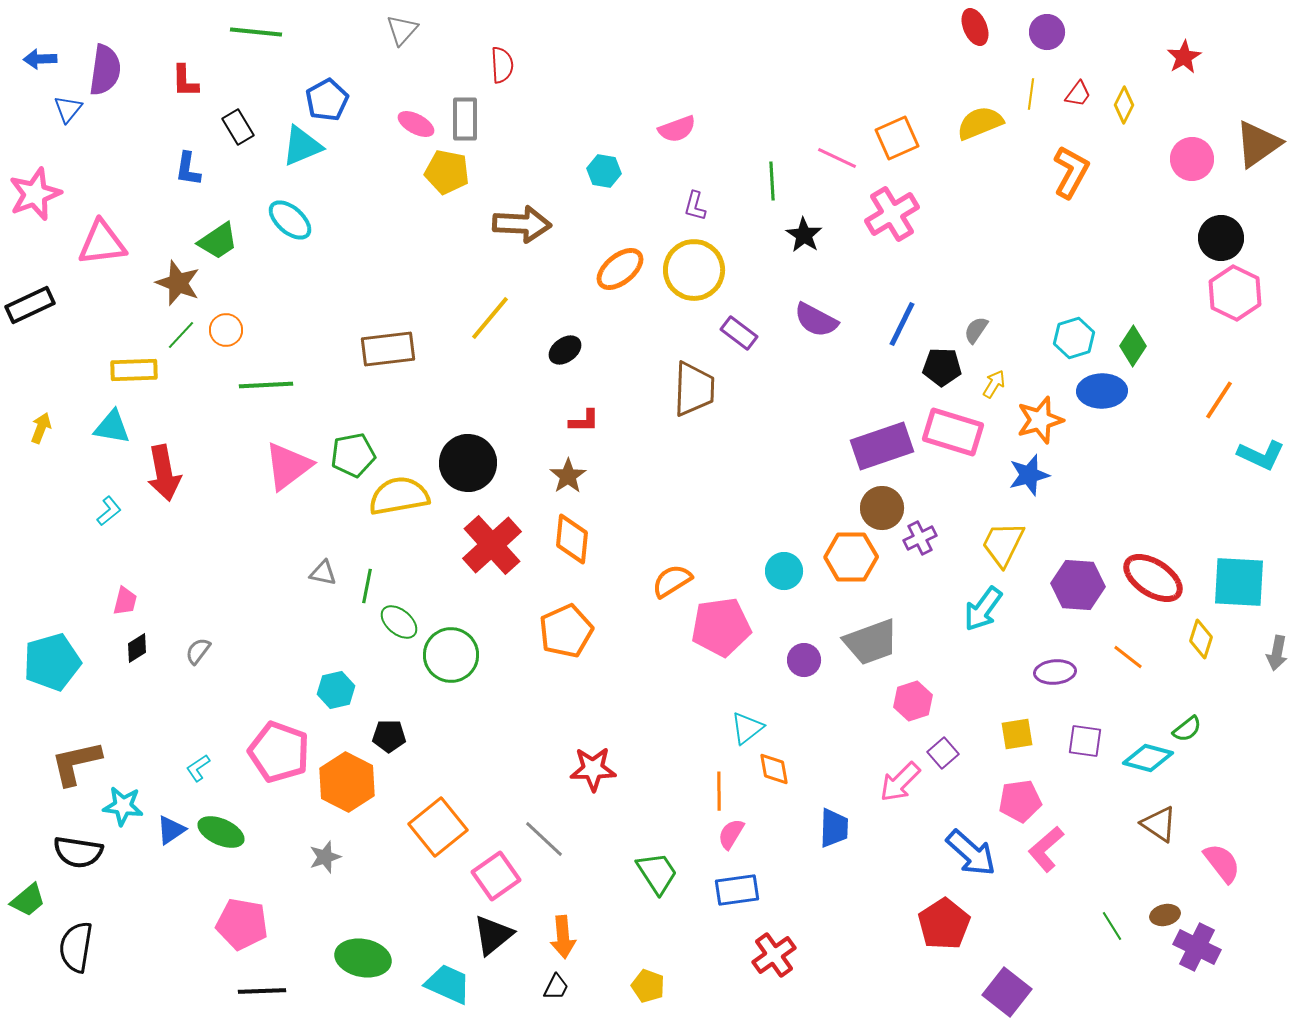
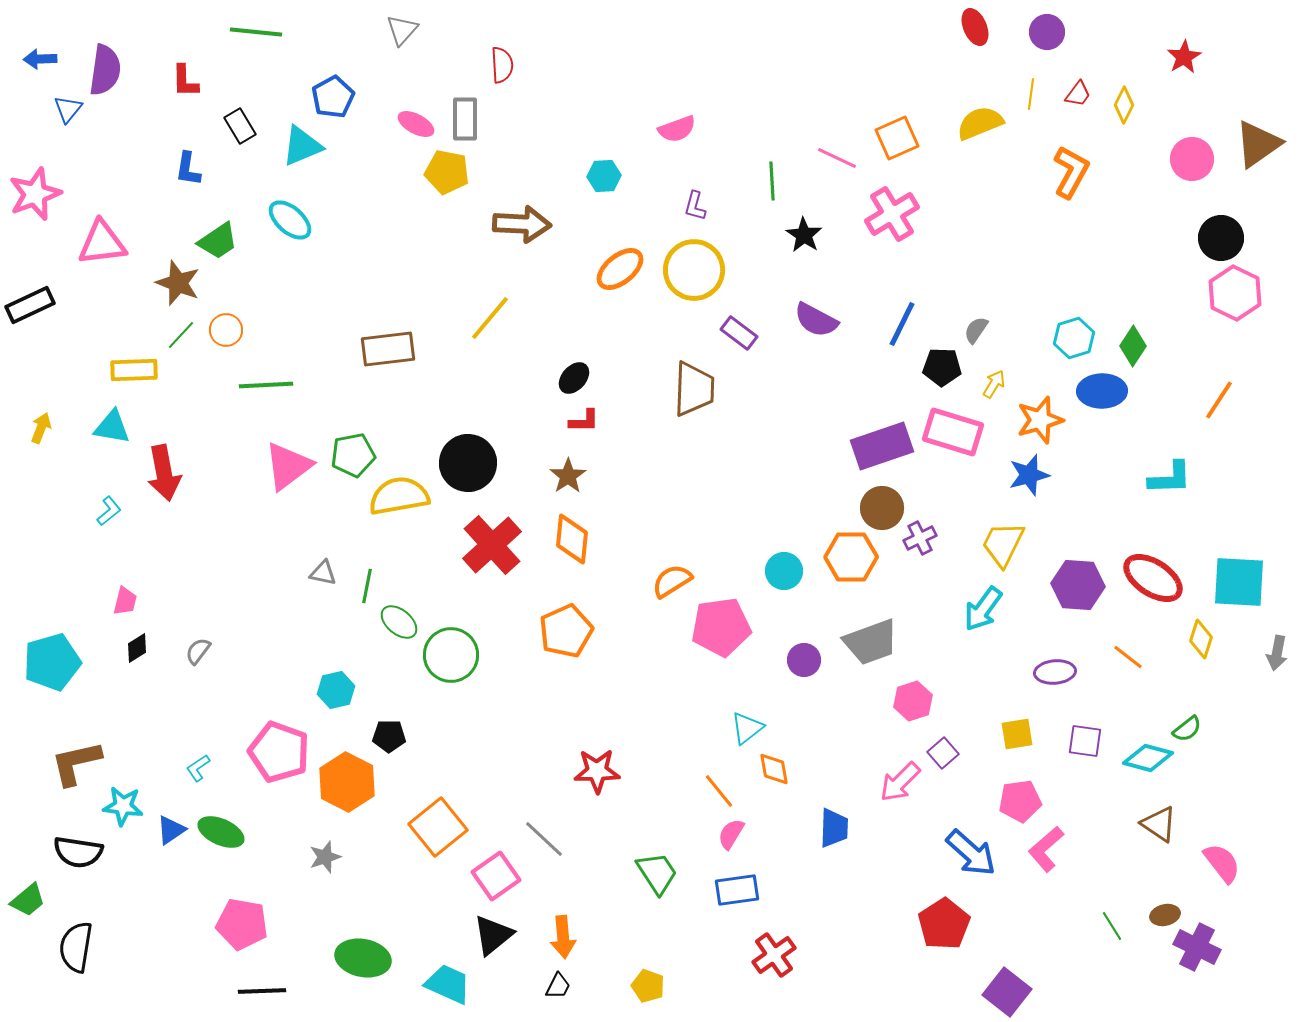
blue pentagon at (327, 100): moved 6 px right, 3 px up
black rectangle at (238, 127): moved 2 px right, 1 px up
cyan hexagon at (604, 171): moved 5 px down; rotated 12 degrees counterclockwise
black ellipse at (565, 350): moved 9 px right, 28 px down; rotated 12 degrees counterclockwise
cyan L-shape at (1261, 455): moved 91 px left, 23 px down; rotated 27 degrees counterclockwise
red star at (593, 769): moved 4 px right, 2 px down
orange line at (719, 791): rotated 39 degrees counterclockwise
black trapezoid at (556, 987): moved 2 px right, 1 px up
